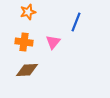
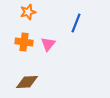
blue line: moved 1 px down
pink triangle: moved 5 px left, 2 px down
brown diamond: moved 12 px down
